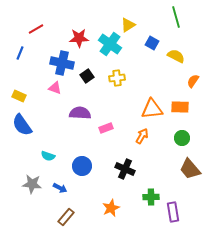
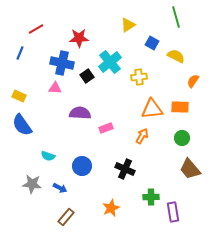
cyan cross: moved 18 px down; rotated 15 degrees clockwise
yellow cross: moved 22 px right, 1 px up
pink triangle: rotated 16 degrees counterclockwise
